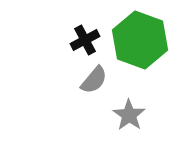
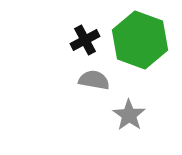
gray semicircle: rotated 120 degrees counterclockwise
